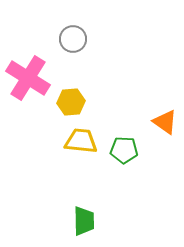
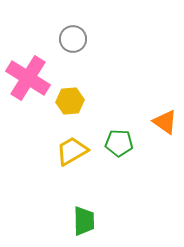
yellow hexagon: moved 1 px left, 1 px up
yellow trapezoid: moved 9 px left, 10 px down; rotated 36 degrees counterclockwise
green pentagon: moved 5 px left, 7 px up
